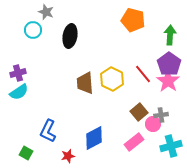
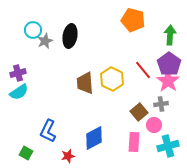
gray star: moved 1 px left, 29 px down; rotated 28 degrees clockwise
red line: moved 4 px up
gray cross: moved 11 px up
pink circle: moved 1 px right, 1 px down
pink rectangle: rotated 48 degrees counterclockwise
cyan cross: moved 3 px left
